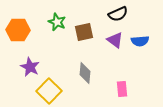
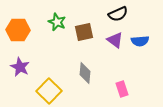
purple star: moved 10 px left
pink rectangle: rotated 14 degrees counterclockwise
